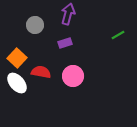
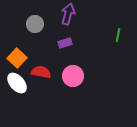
gray circle: moved 1 px up
green line: rotated 48 degrees counterclockwise
